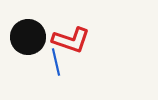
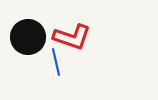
red L-shape: moved 1 px right, 3 px up
